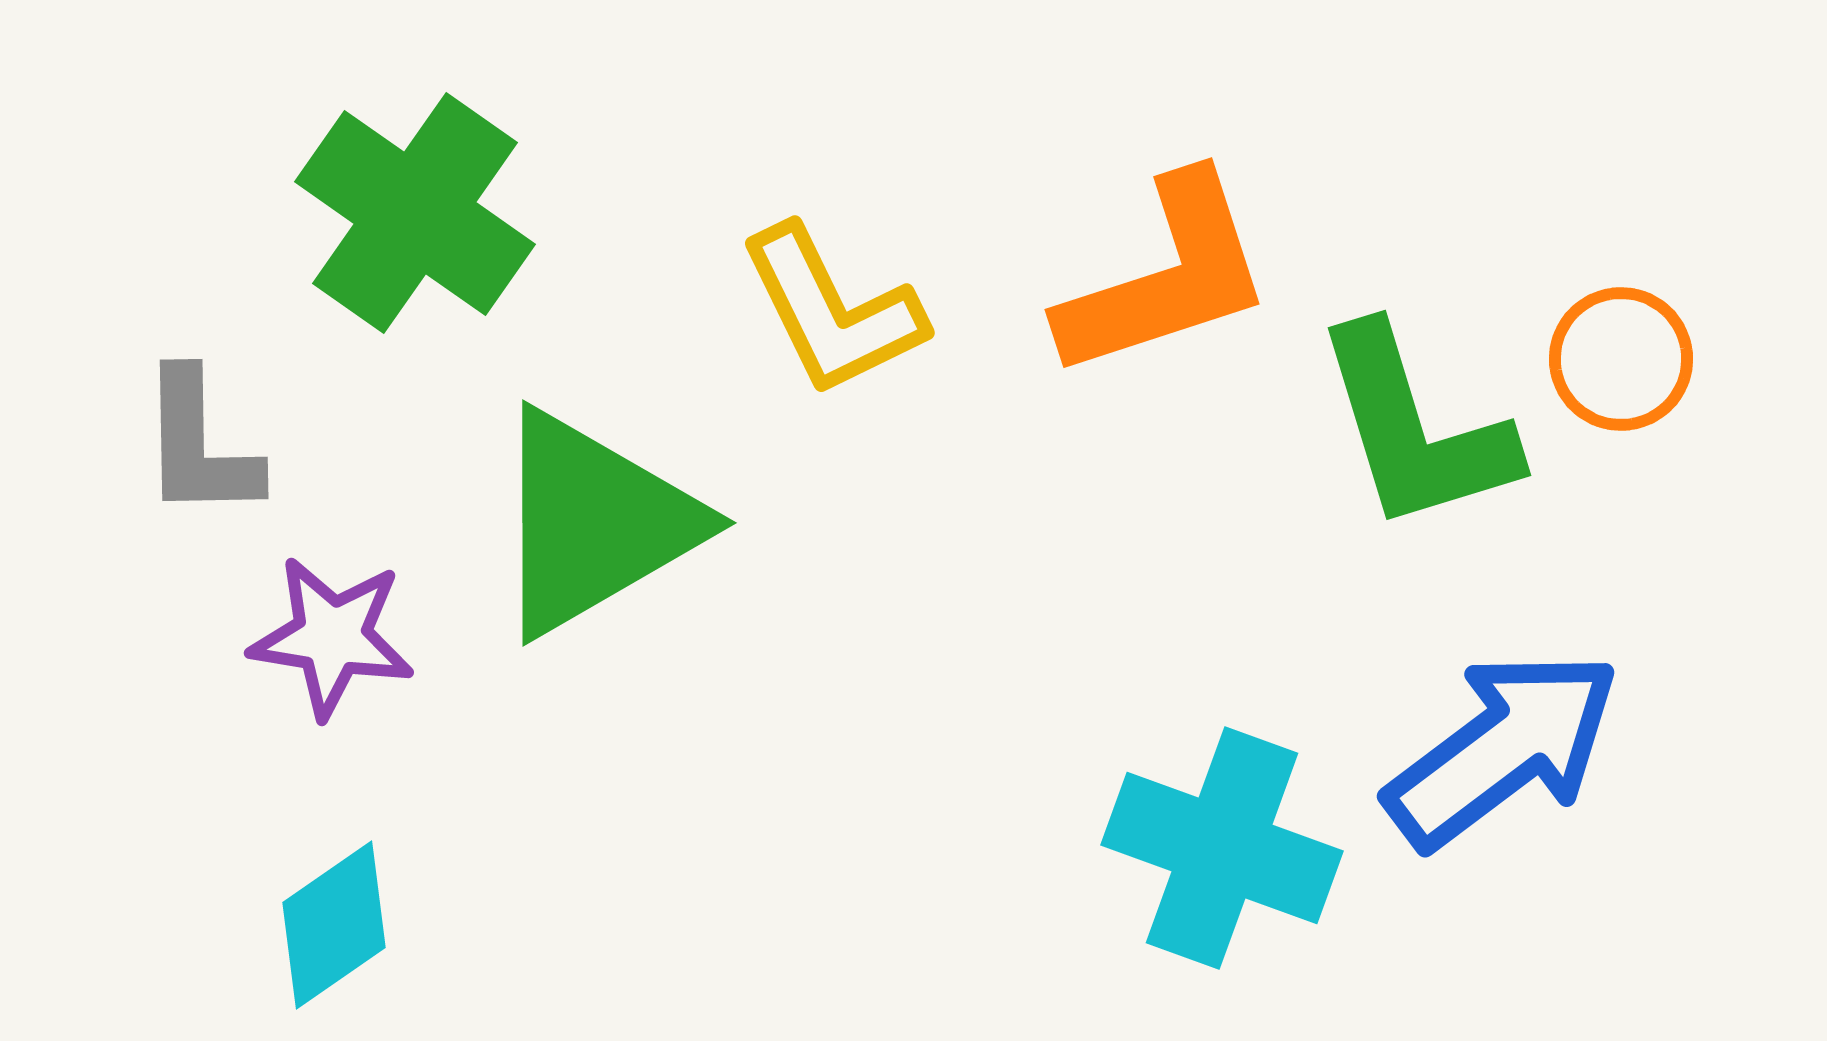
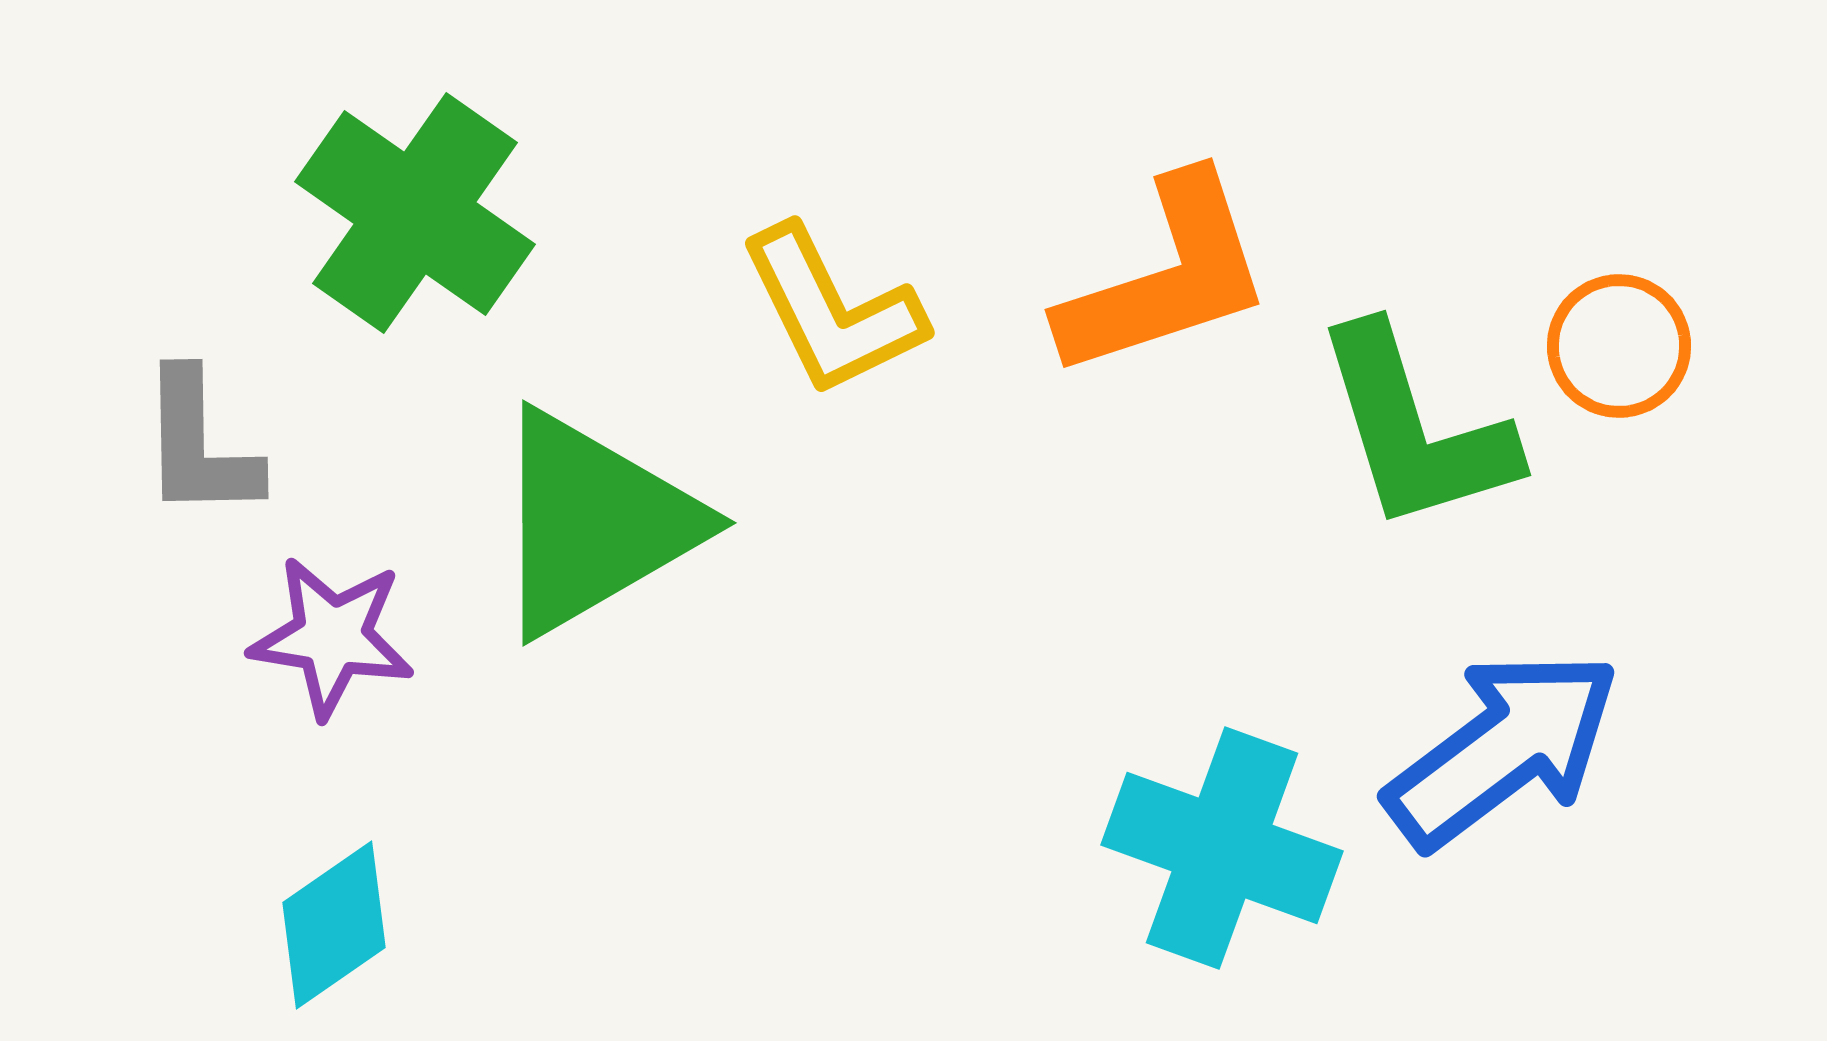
orange circle: moved 2 px left, 13 px up
